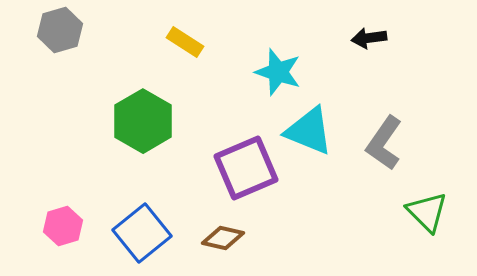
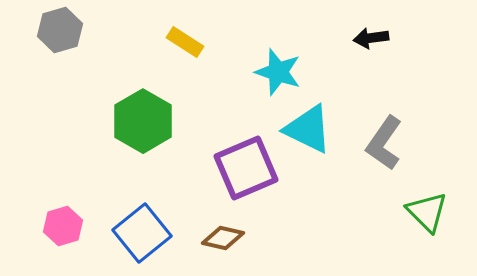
black arrow: moved 2 px right
cyan triangle: moved 1 px left, 2 px up; rotated 4 degrees clockwise
